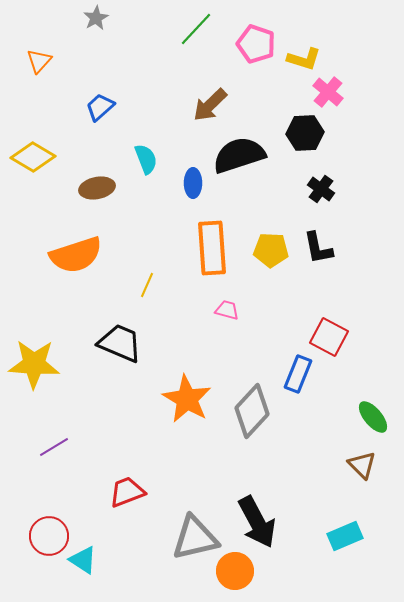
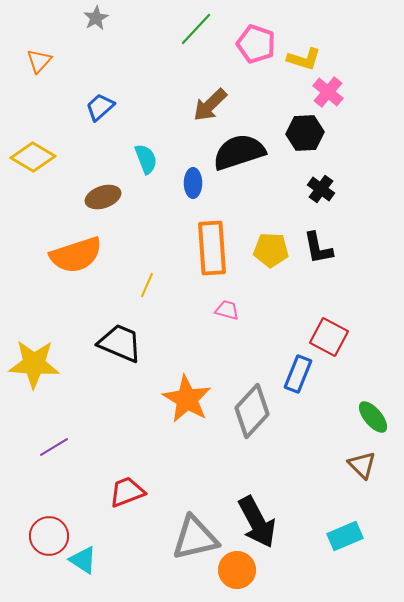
black semicircle: moved 3 px up
brown ellipse: moved 6 px right, 9 px down; rotated 8 degrees counterclockwise
orange circle: moved 2 px right, 1 px up
